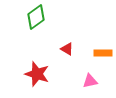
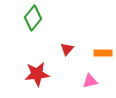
green diamond: moved 3 px left, 1 px down; rotated 15 degrees counterclockwise
red triangle: rotated 40 degrees clockwise
red star: rotated 25 degrees counterclockwise
